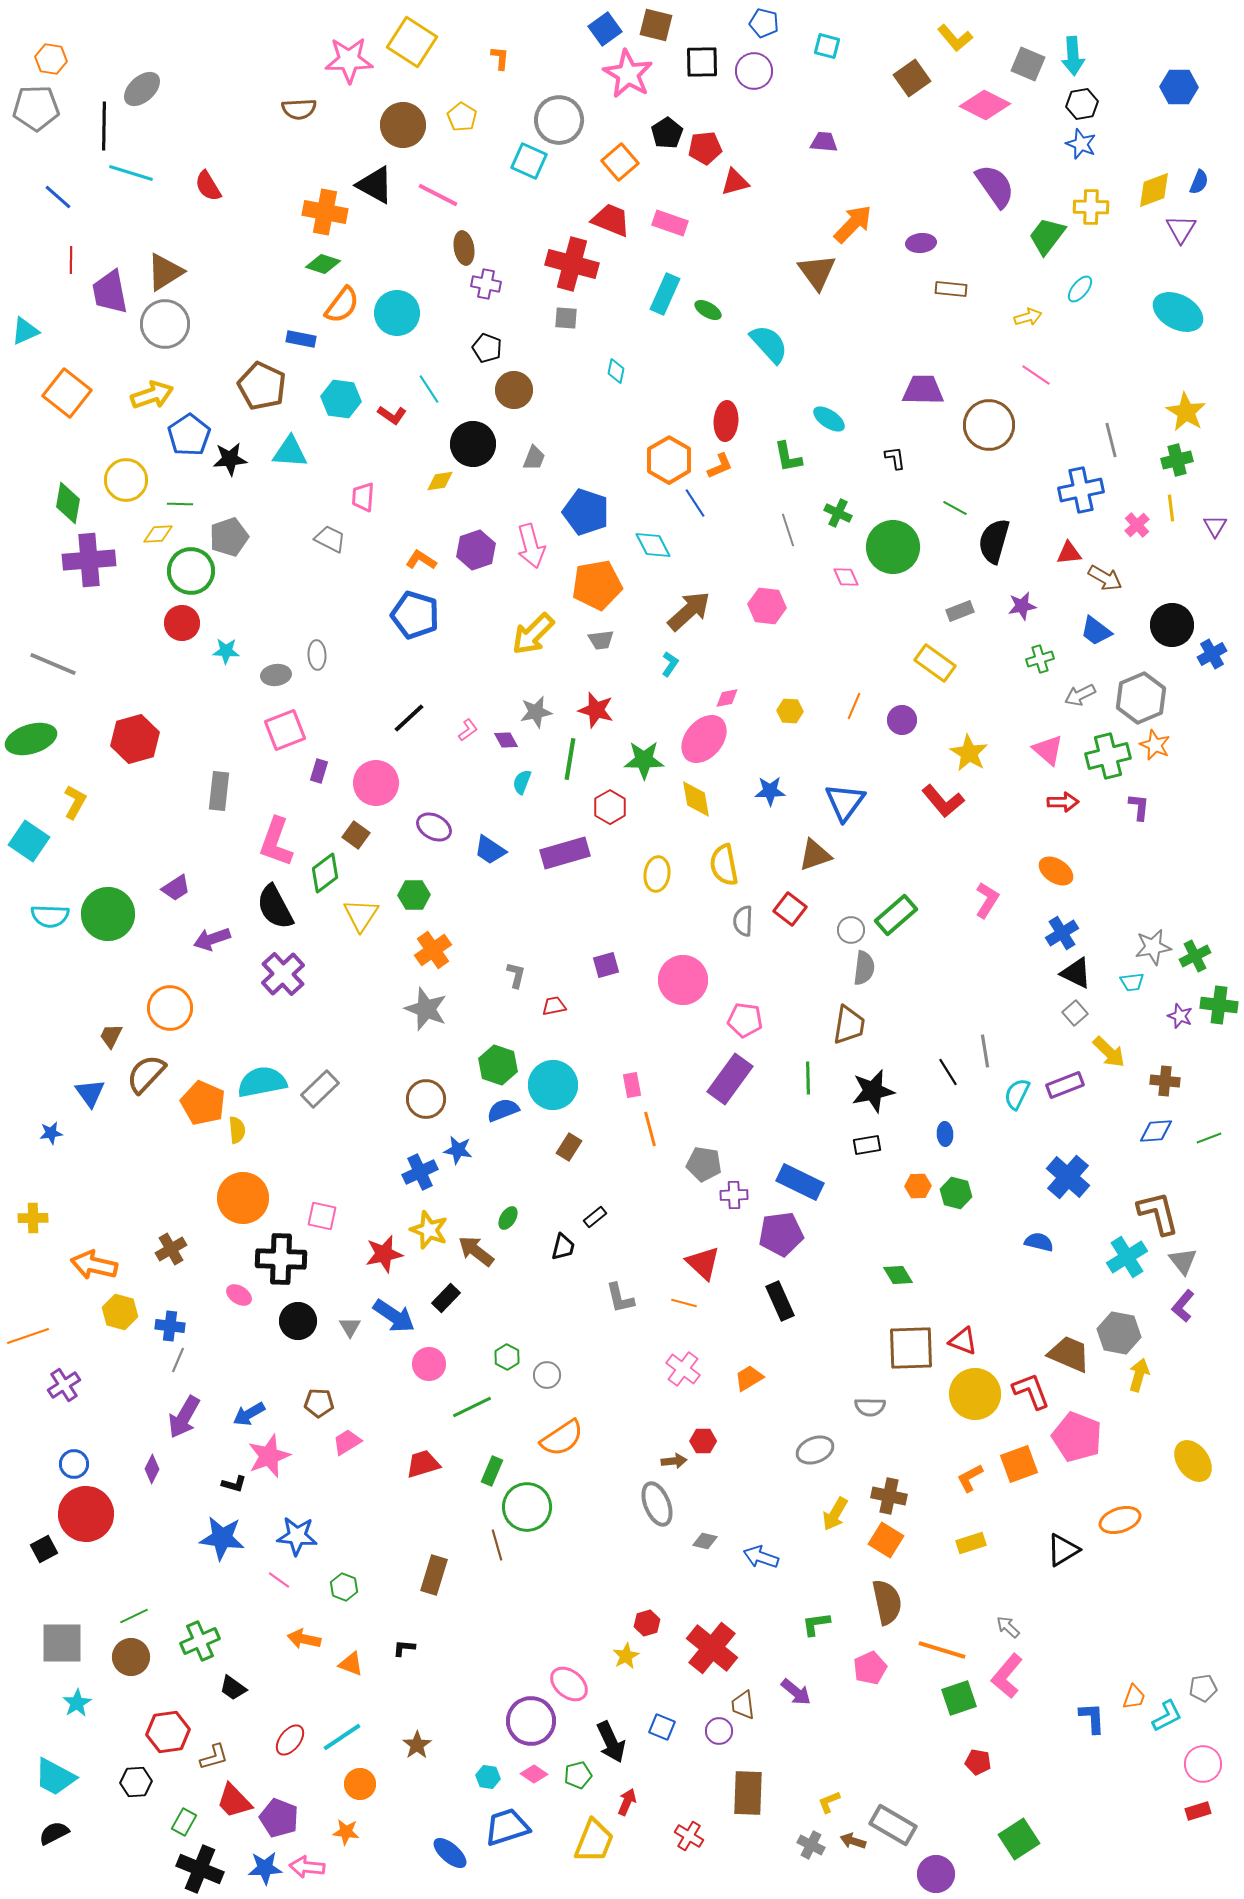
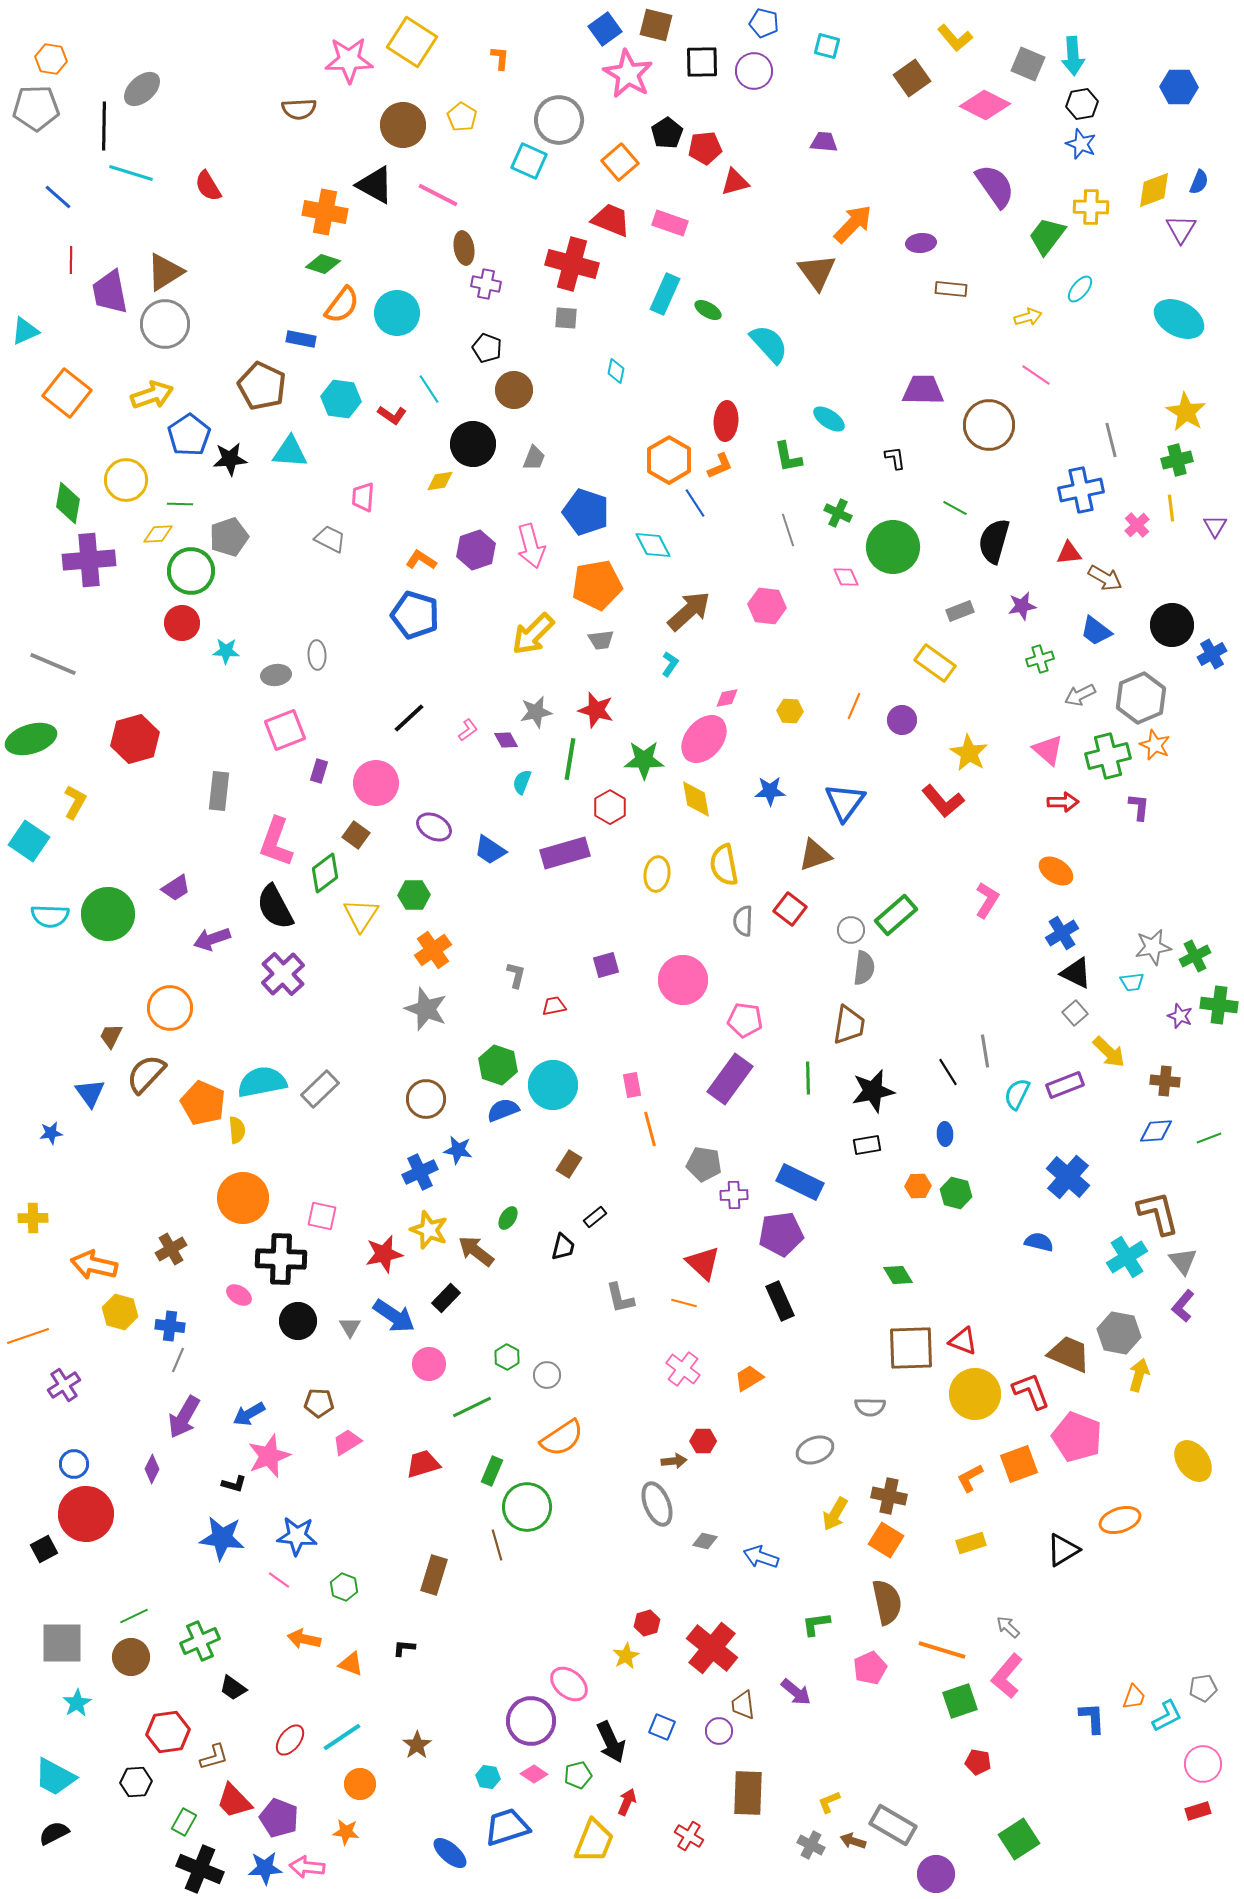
cyan ellipse at (1178, 312): moved 1 px right, 7 px down
brown rectangle at (569, 1147): moved 17 px down
green square at (959, 1698): moved 1 px right, 3 px down
